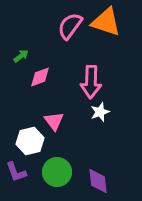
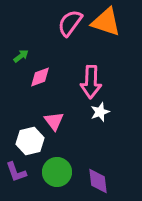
pink semicircle: moved 3 px up
